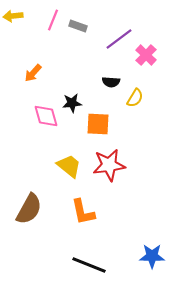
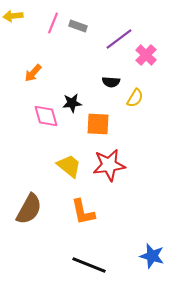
pink line: moved 3 px down
blue star: rotated 15 degrees clockwise
